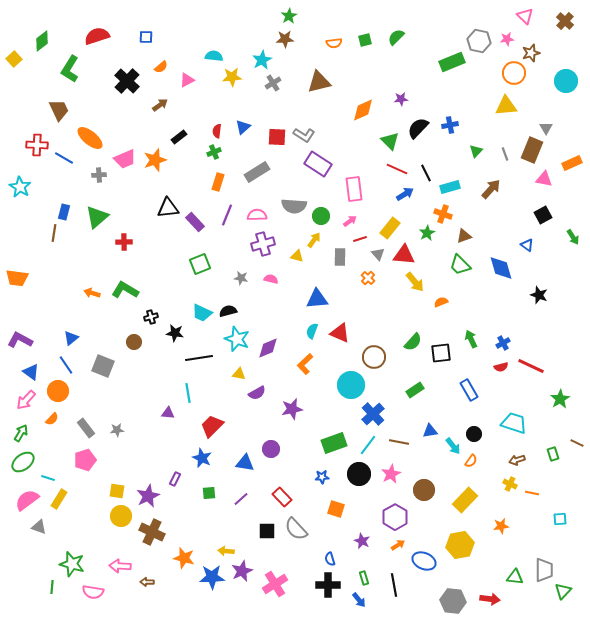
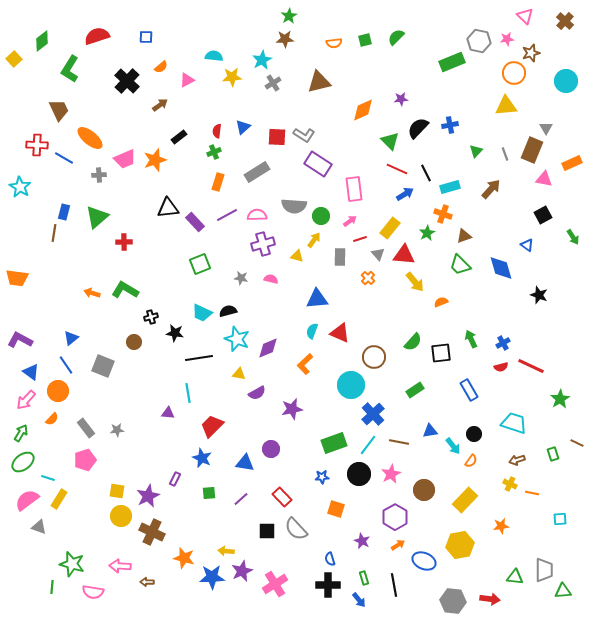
purple line at (227, 215): rotated 40 degrees clockwise
green triangle at (563, 591): rotated 42 degrees clockwise
